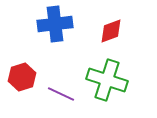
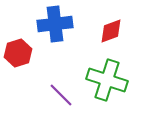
red hexagon: moved 4 px left, 24 px up
purple line: moved 1 px down; rotated 20 degrees clockwise
